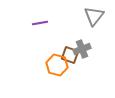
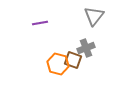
gray cross: moved 4 px right, 1 px up
brown square: moved 3 px right, 5 px down
orange hexagon: moved 1 px right, 1 px up
